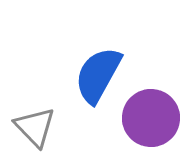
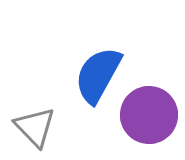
purple circle: moved 2 px left, 3 px up
